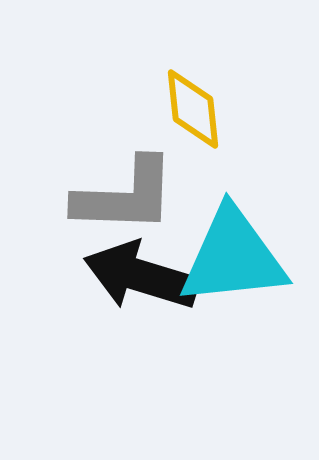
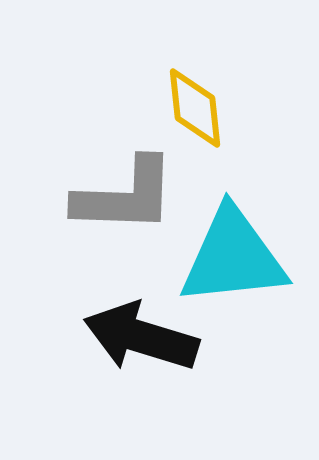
yellow diamond: moved 2 px right, 1 px up
black arrow: moved 61 px down
